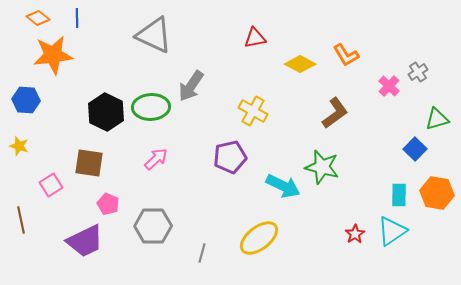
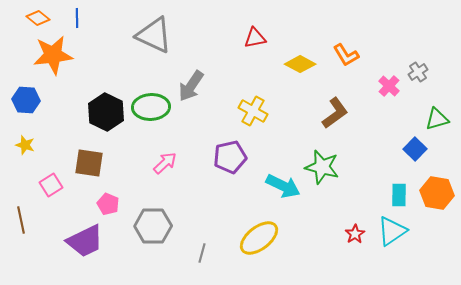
yellow star: moved 6 px right, 1 px up
pink arrow: moved 9 px right, 4 px down
